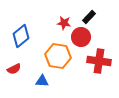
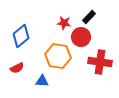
red cross: moved 1 px right, 1 px down
red semicircle: moved 3 px right, 1 px up
